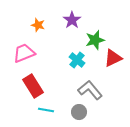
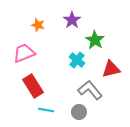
green star: rotated 24 degrees counterclockwise
red triangle: moved 2 px left, 11 px down; rotated 12 degrees clockwise
